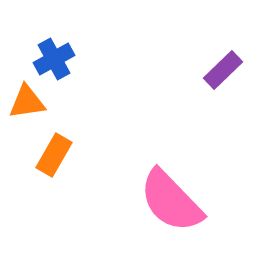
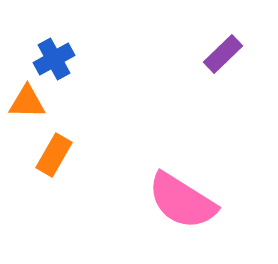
purple rectangle: moved 16 px up
orange triangle: rotated 9 degrees clockwise
pink semicircle: moved 11 px right; rotated 14 degrees counterclockwise
